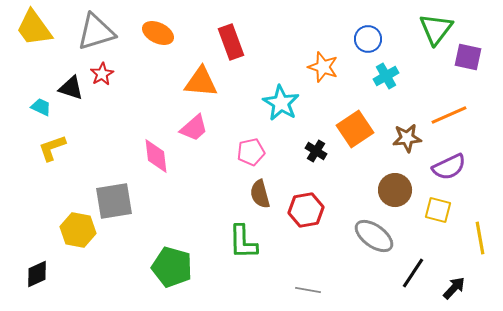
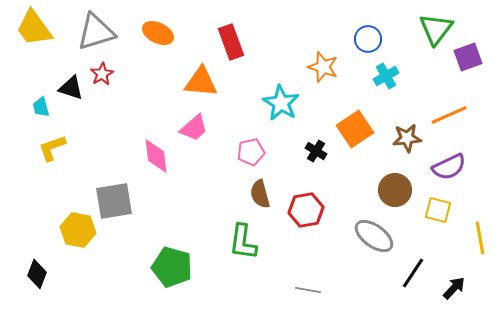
purple square: rotated 32 degrees counterclockwise
cyan trapezoid: rotated 130 degrees counterclockwise
green L-shape: rotated 9 degrees clockwise
black diamond: rotated 44 degrees counterclockwise
